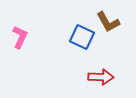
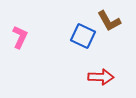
brown L-shape: moved 1 px right, 1 px up
blue square: moved 1 px right, 1 px up
